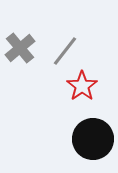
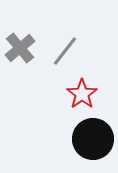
red star: moved 8 px down
